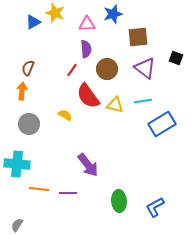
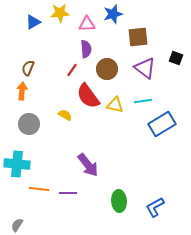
yellow star: moved 5 px right; rotated 24 degrees counterclockwise
